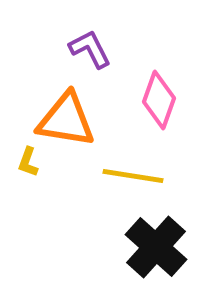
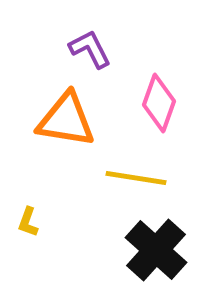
pink diamond: moved 3 px down
yellow L-shape: moved 60 px down
yellow line: moved 3 px right, 2 px down
black cross: moved 3 px down
